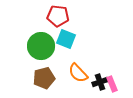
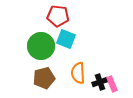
orange semicircle: rotated 40 degrees clockwise
